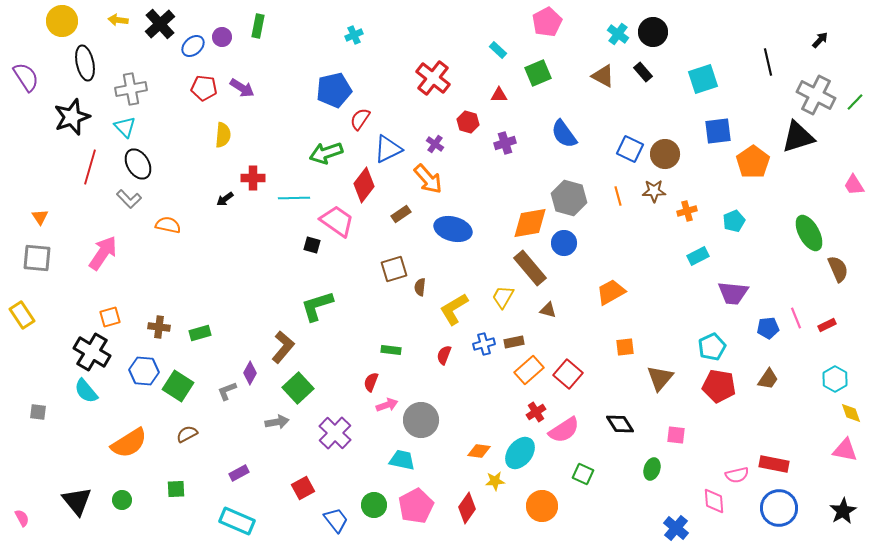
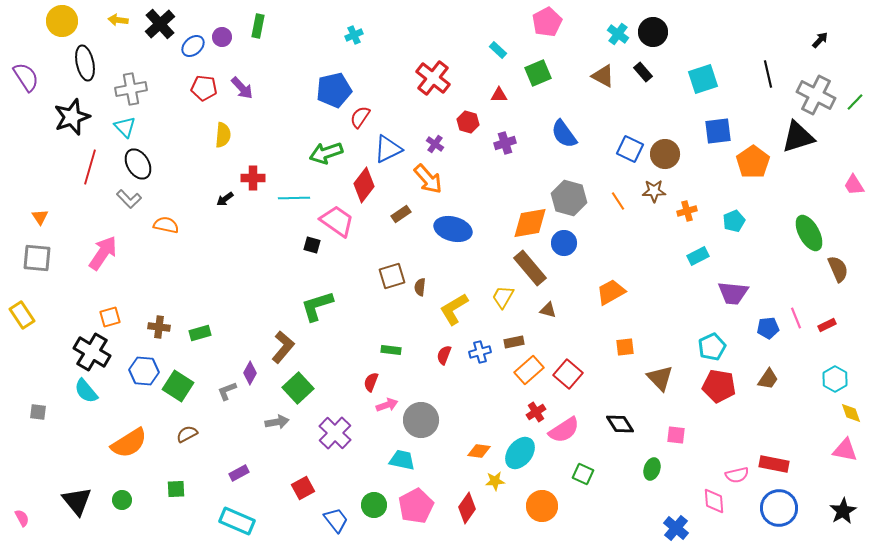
black line at (768, 62): moved 12 px down
purple arrow at (242, 88): rotated 15 degrees clockwise
red semicircle at (360, 119): moved 2 px up
orange line at (618, 196): moved 5 px down; rotated 18 degrees counterclockwise
orange semicircle at (168, 225): moved 2 px left
brown square at (394, 269): moved 2 px left, 7 px down
blue cross at (484, 344): moved 4 px left, 8 px down
brown triangle at (660, 378): rotated 24 degrees counterclockwise
